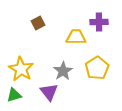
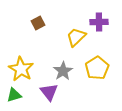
yellow trapezoid: rotated 45 degrees counterclockwise
